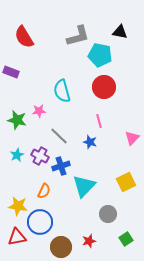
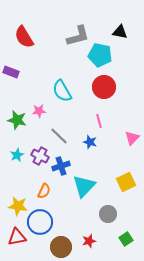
cyan semicircle: rotated 15 degrees counterclockwise
